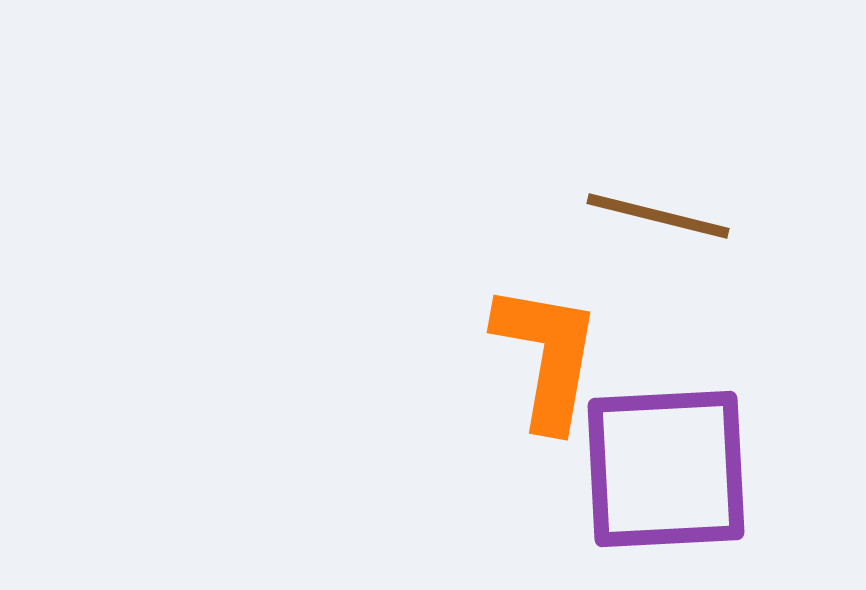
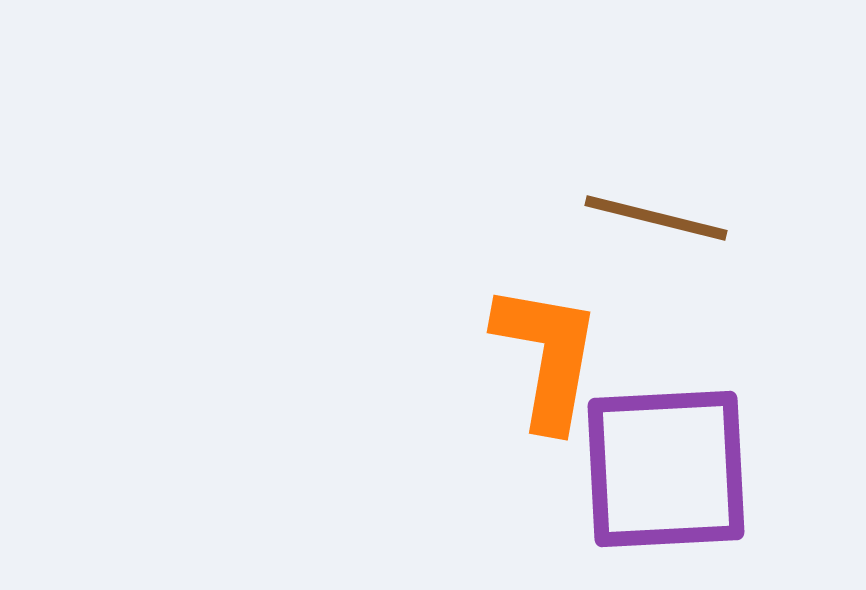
brown line: moved 2 px left, 2 px down
